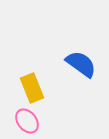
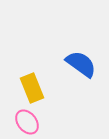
pink ellipse: moved 1 px down
